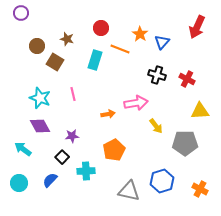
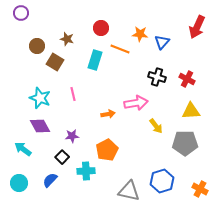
orange star: rotated 28 degrees counterclockwise
black cross: moved 2 px down
yellow triangle: moved 9 px left
orange pentagon: moved 7 px left
